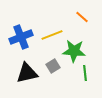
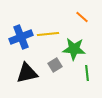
yellow line: moved 4 px left, 1 px up; rotated 15 degrees clockwise
green star: moved 2 px up
gray square: moved 2 px right, 1 px up
green line: moved 2 px right
